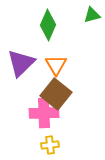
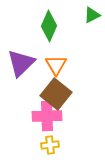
green triangle: rotated 12 degrees counterclockwise
green diamond: moved 1 px right, 1 px down
pink cross: moved 3 px right, 3 px down
